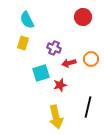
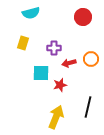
cyan semicircle: moved 4 px right, 7 px up; rotated 78 degrees counterclockwise
purple cross: rotated 24 degrees counterclockwise
cyan square: rotated 18 degrees clockwise
yellow arrow: rotated 145 degrees counterclockwise
